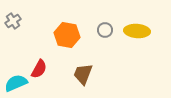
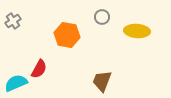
gray circle: moved 3 px left, 13 px up
brown trapezoid: moved 19 px right, 7 px down
